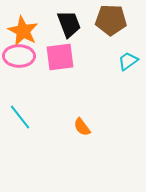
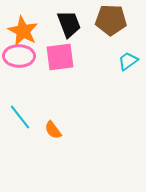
orange semicircle: moved 29 px left, 3 px down
